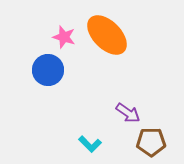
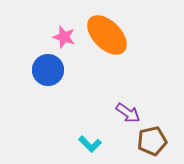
brown pentagon: moved 1 px right, 1 px up; rotated 12 degrees counterclockwise
